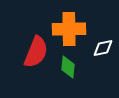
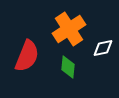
orange cross: rotated 32 degrees counterclockwise
red semicircle: moved 9 px left, 4 px down
